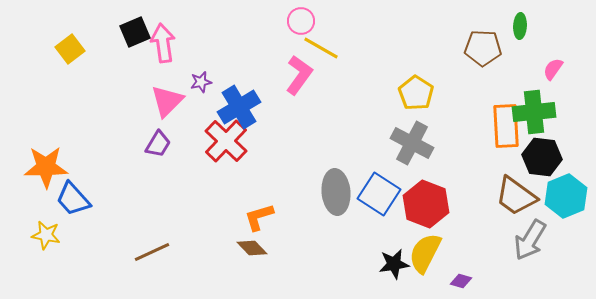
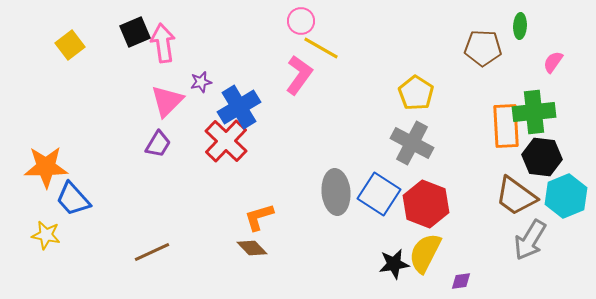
yellow square: moved 4 px up
pink semicircle: moved 7 px up
purple diamond: rotated 25 degrees counterclockwise
